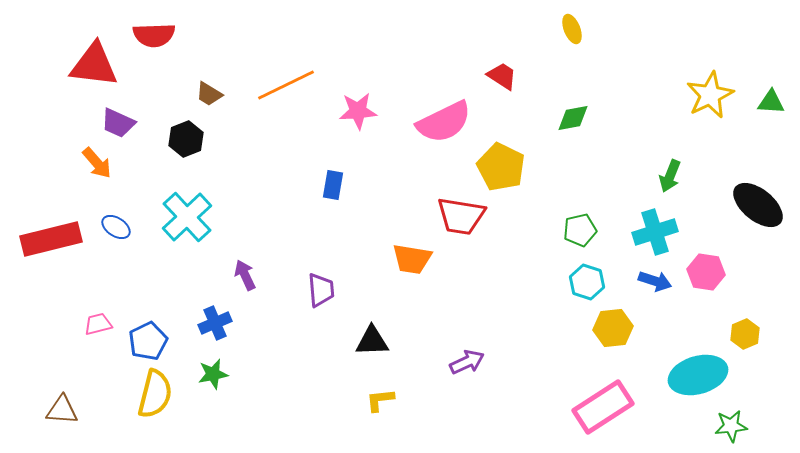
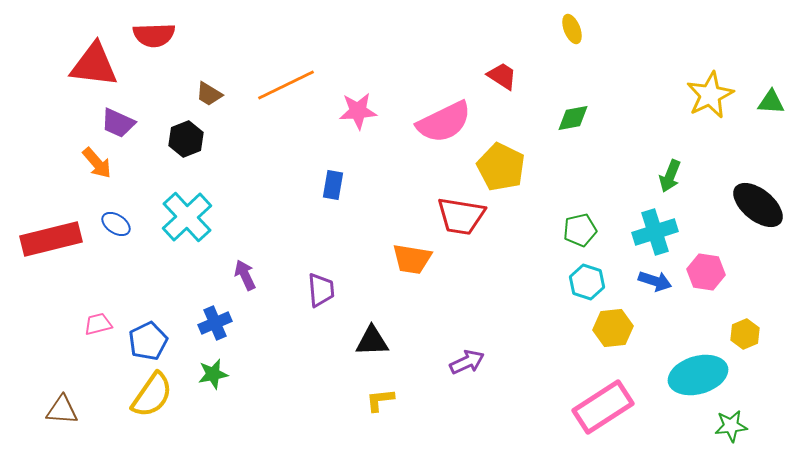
blue ellipse at (116, 227): moved 3 px up
yellow semicircle at (155, 394): moved 3 px left, 1 px down; rotated 21 degrees clockwise
